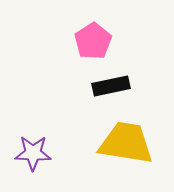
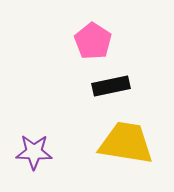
pink pentagon: rotated 6 degrees counterclockwise
purple star: moved 1 px right, 1 px up
